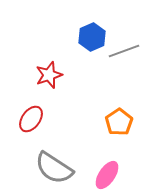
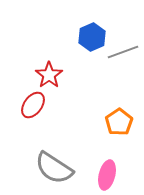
gray line: moved 1 px left, 1 px down
red star: rotated 16 degrees counterclockwise
red ellipse: moved 2 px right, 14 px up
pink ellipse: rotated 20 degrees counterclockwise
